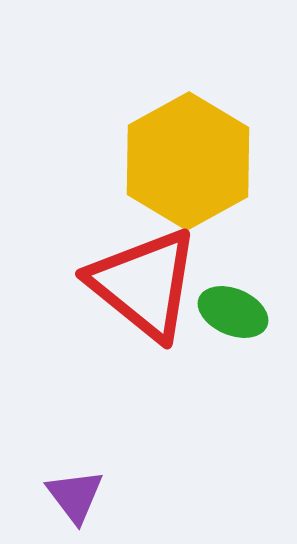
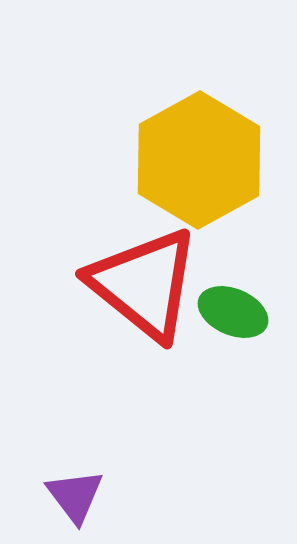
yellow hexagon: moved 11 px right, 1 px up
